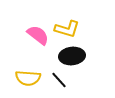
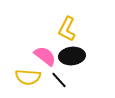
yellow L-shape: rotated 100 degrees clockwise
pink semicircle: moved 7 px right, 21 px down
yellow semicircle: moved 1 px up
